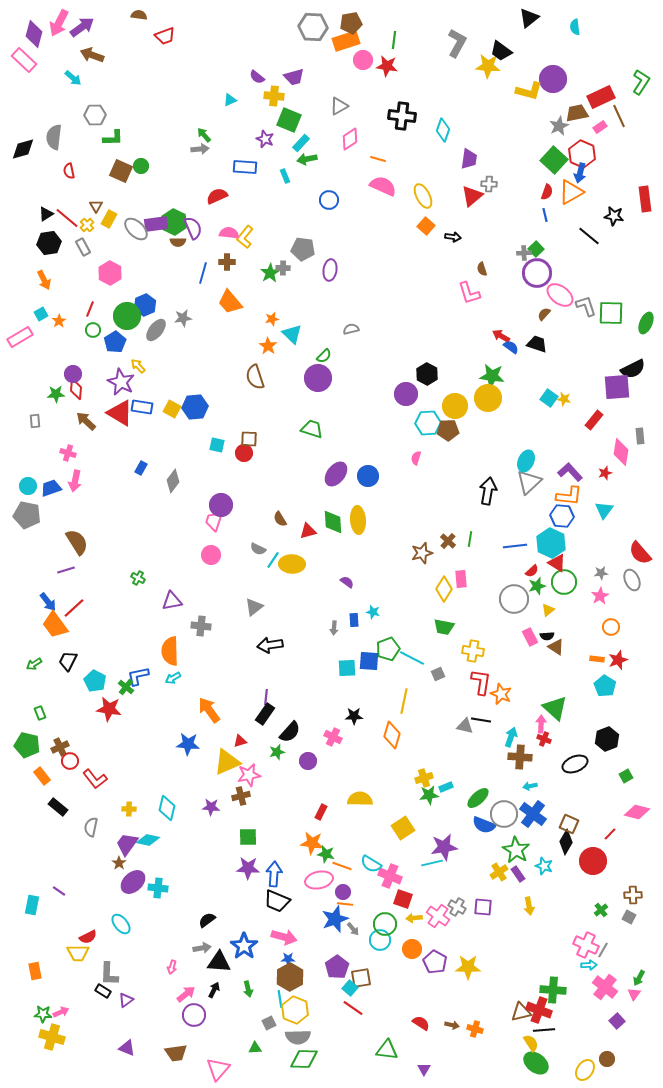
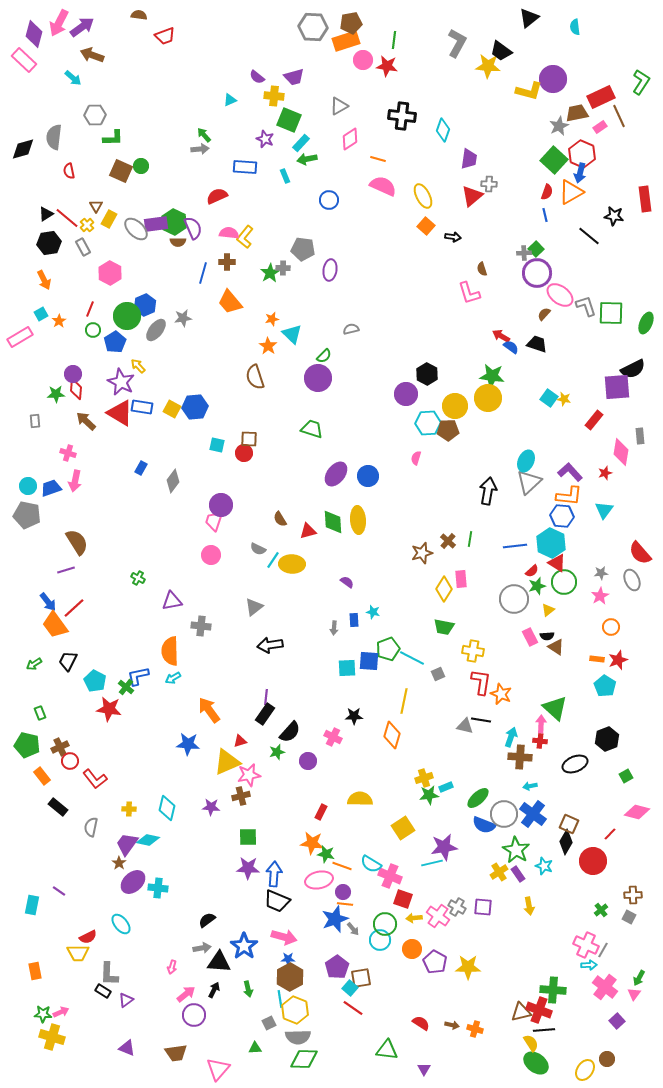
red cross at (544, 739): moved 4 px left, 2 px down; rotated 16 degrees counterclockwise
